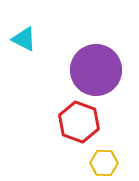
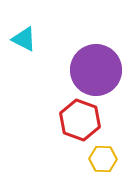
red hexagon: moved 1 px right, 2 px up
yellow hexagon: moved 1 px left, 4 px up
